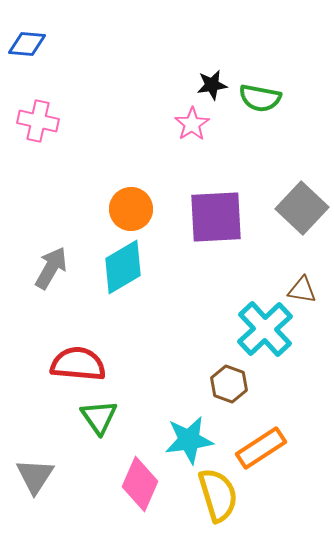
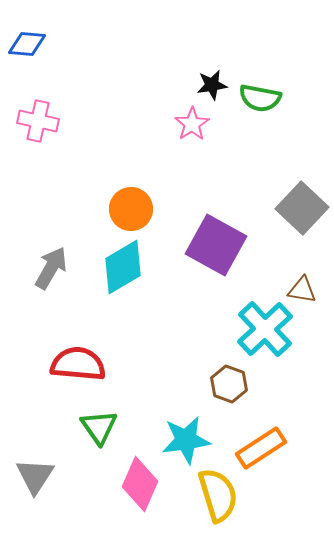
purple square: moved 28 px down; rotated 32 degrees clockwise
green triangle: moved 10 px down
cyan star: moved 3 px left
